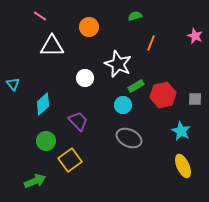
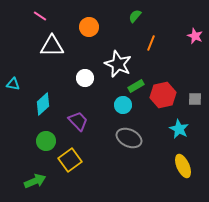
green semicircle: rotated 32 degrees counterclockwise
cyan triangle: rotated 40 degrees counterclockwise
cyan star: moved 2 px left, 2 px up
